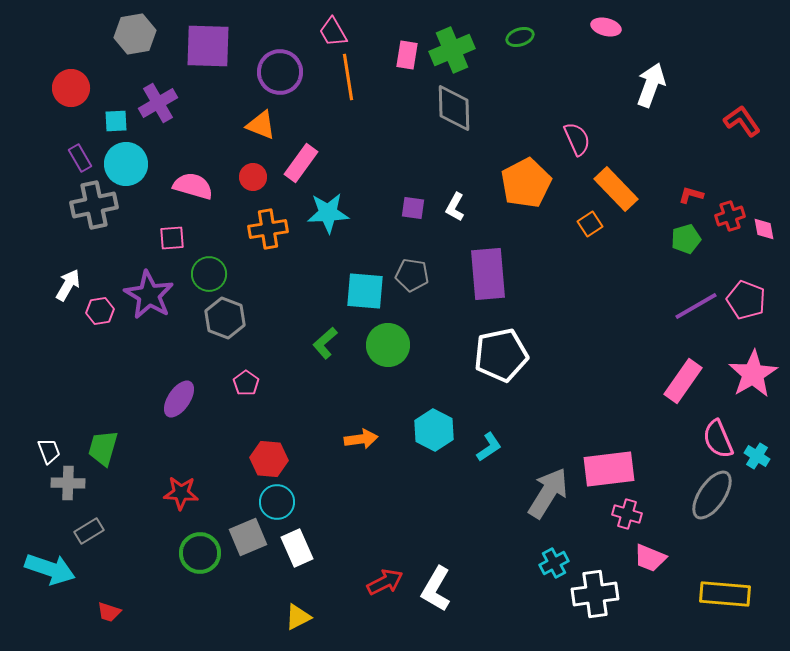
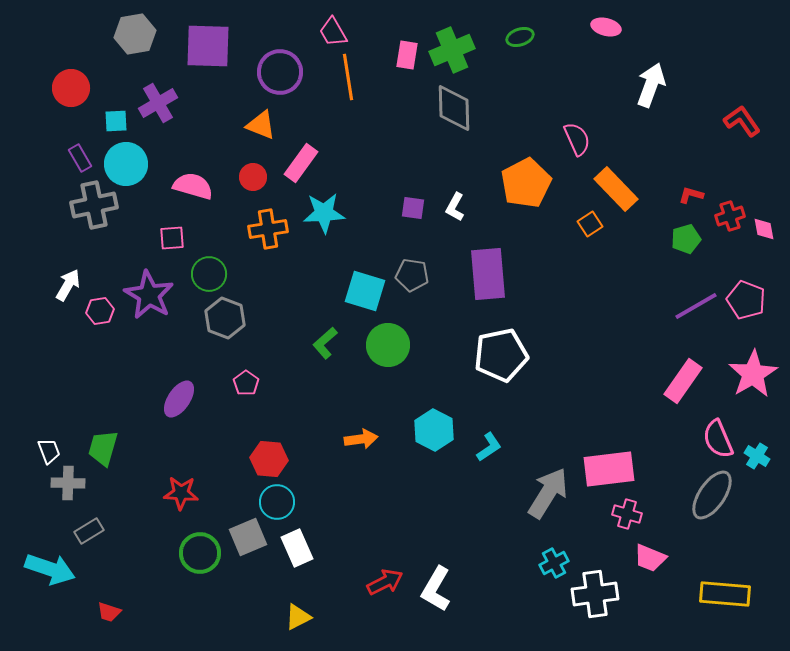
cyan star at (328, 213): moved 4 px left
cyan square at (365, 291): rotated 12 degrees clockwise
